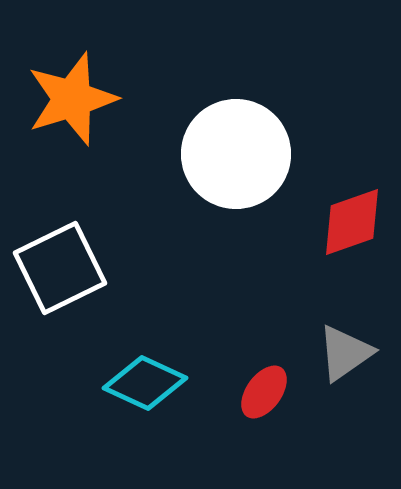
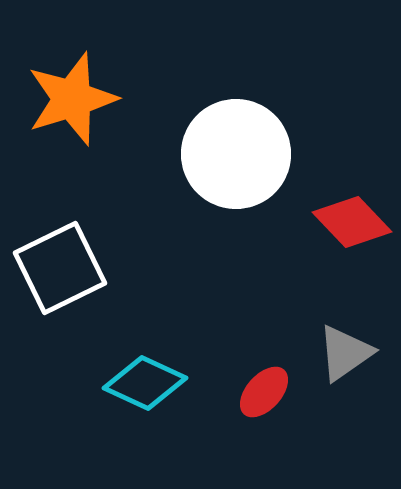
red diamond: rotated 66 degrees clockwise
red ellipse: rotated 6 degrees clockwise
